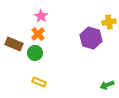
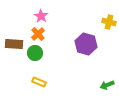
yellow cross: rotated 24 degrees clockwise
purple hexagon: moved 5 px left, 6 px down
brown rectangle: rotated 18 degrees counterclockwise
